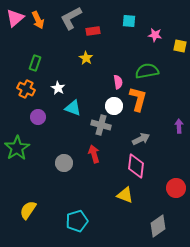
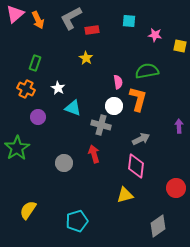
pink triangle: moved 4 px up
red rectangle: moved 1 px left, 1 px up
yellow triangle: rotated 36 degrees counterclockwise
